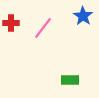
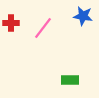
blue star: rotated 24 degrees counterclockwise
